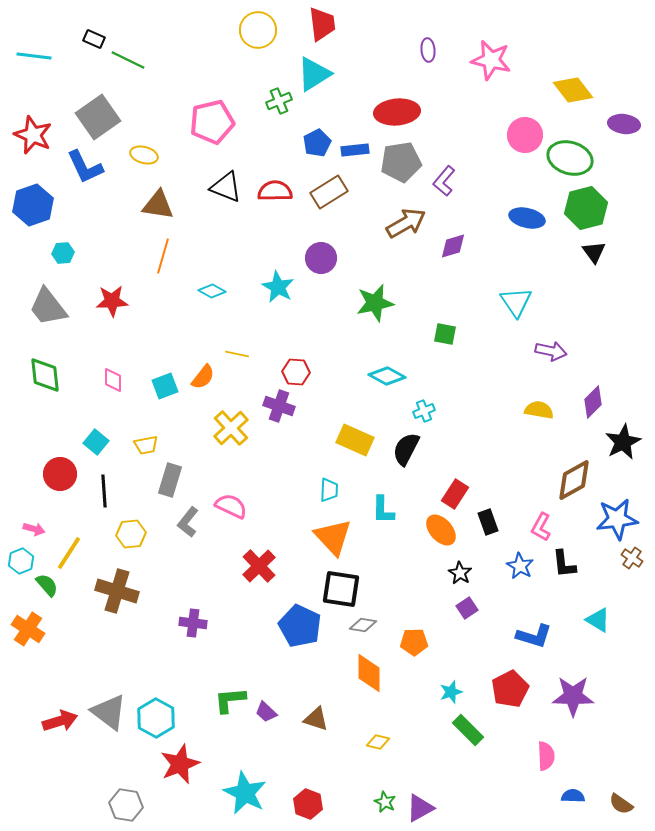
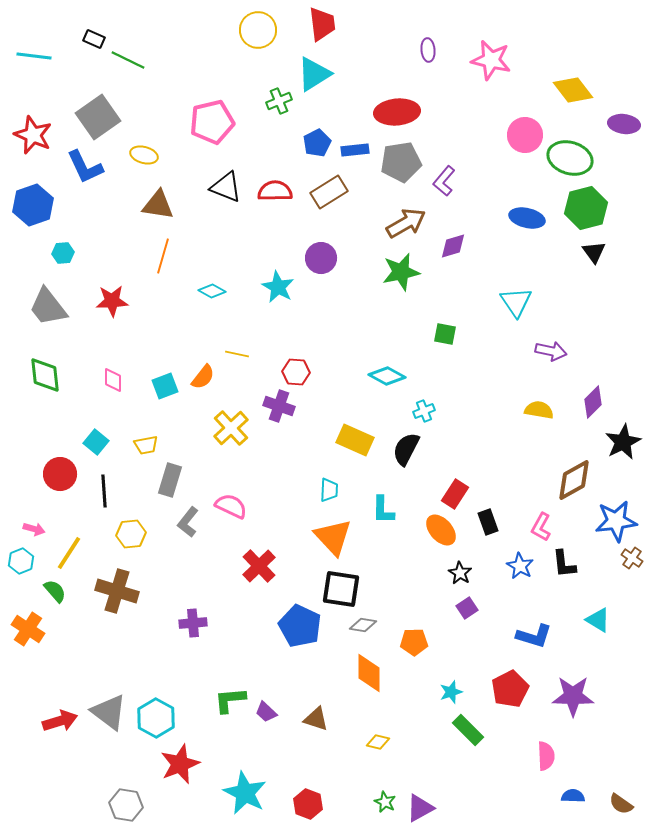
green star at (375, 303): moved 26 px right, 31 px up
blue star at (617, 519): moved 1 px left, 2 px down
green semicircle at (47, 585): moved 8 px right, 6 px down
purple cross at (193, 623): rotated 12 degrees counterclockwise
